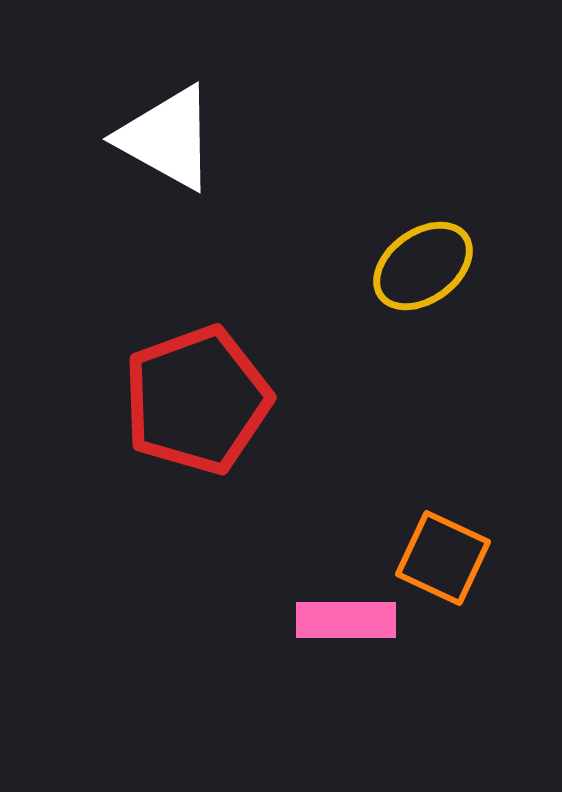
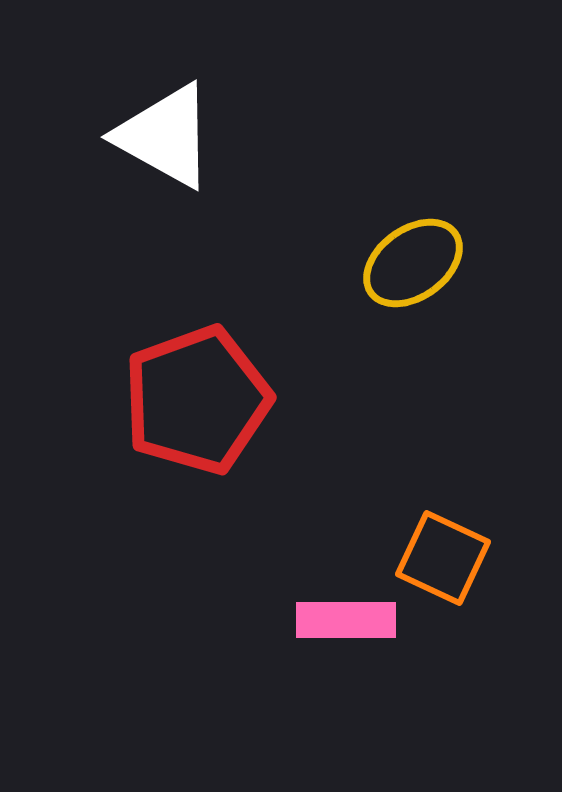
white triangle: moved 2 px left, 2 px up
yellow ellipse: moved 10 px left, 3 px up
